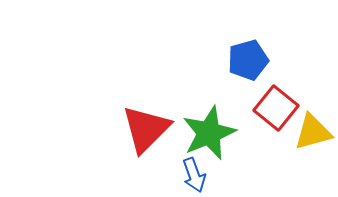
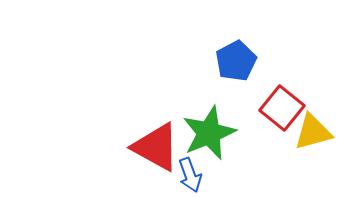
blue pentagon: moved 12 px left, 1 px down; rotated 12 degrees counterclockwise
red square: moved 6 px right
red triangle: moved 10 px right, 18 px down; rotated 46 degrees counterclockwise
blue arrow: moved 4 px left
